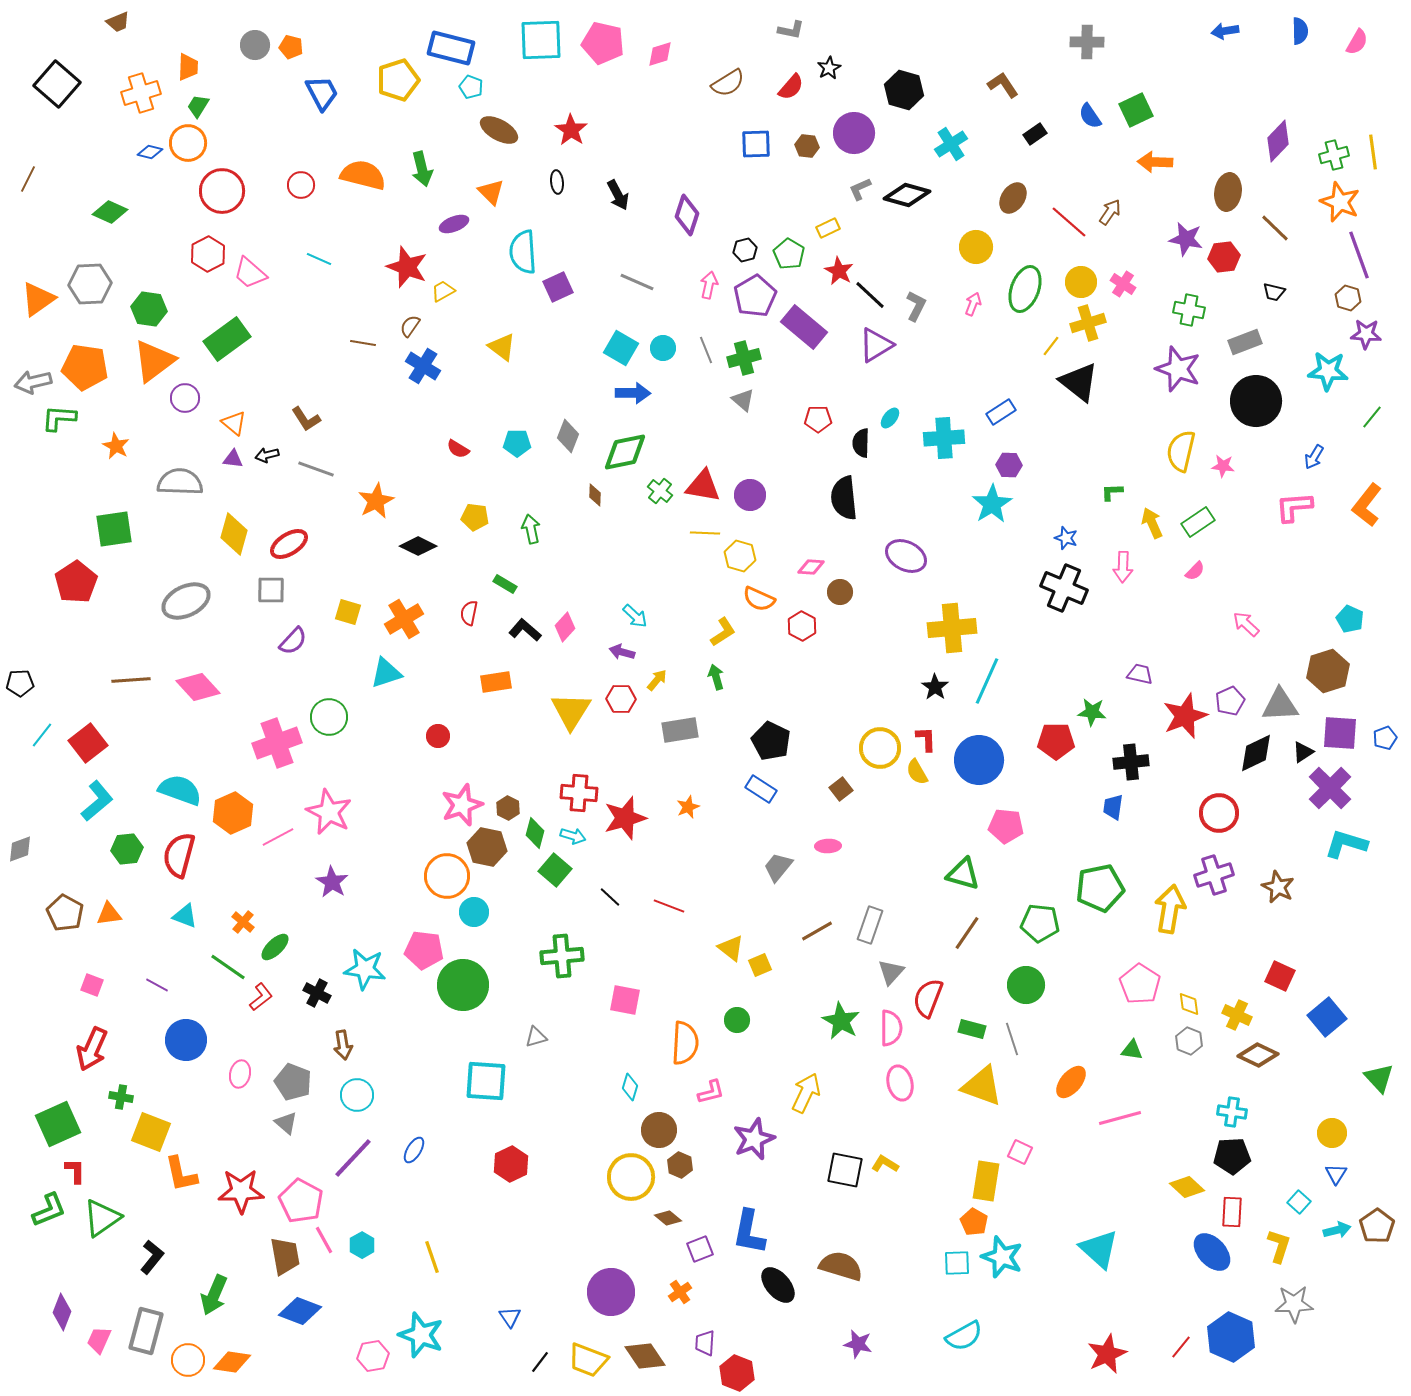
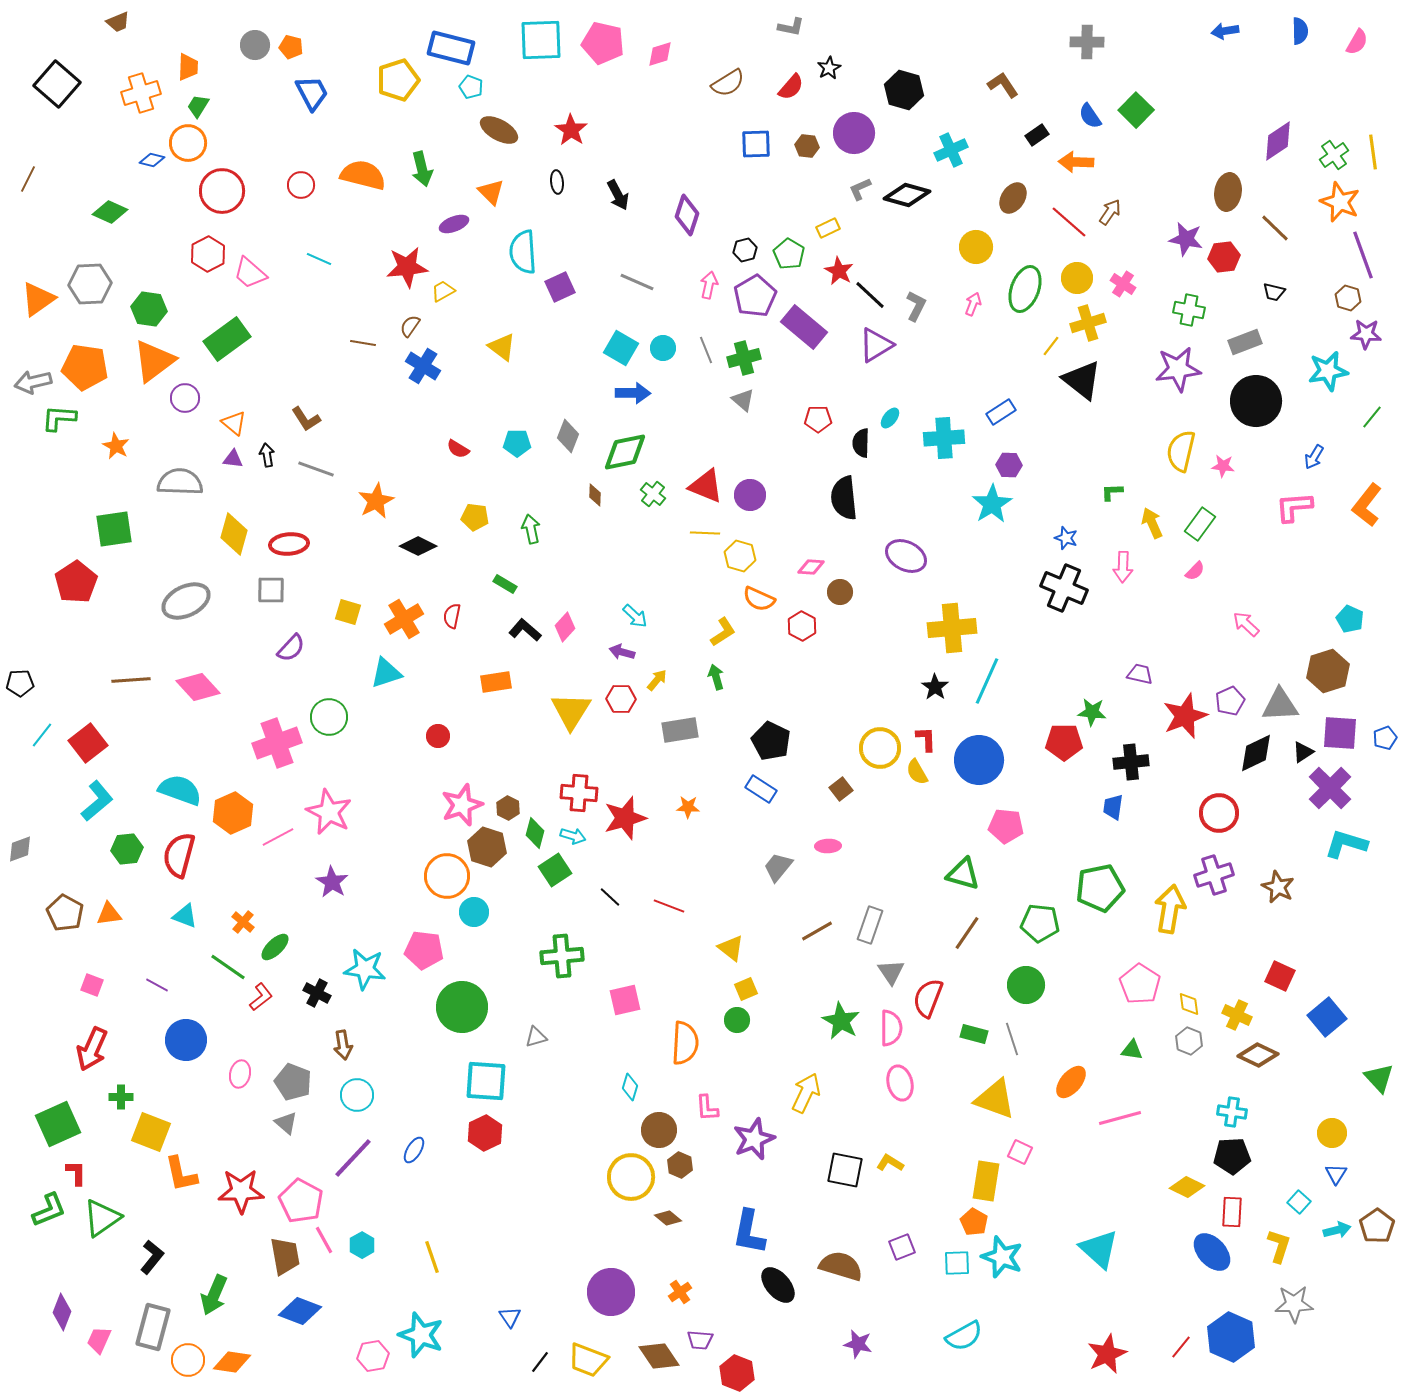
gray L-shape at (791, 30): moved 3 px up
blue trapezoid at (322, 93): moved 10 px left
green square at (1136, 110): rotated 20 degrees counterclockwise
black rectangle at (1035, 134): moved 2 px right, 1 px down
purple diamond at (1278, 141): rotated 12 degrees clockwise
cyan cross at (951, 144): moved 6 px down; rotated 8 degrees clockwise
blue diamond at (150, 152): moved 2 px right, 8 px down
green cross at (1334, 155): rotated 20 degrees counterclockwise
orange arrow at (1155, 162): moved 79 px left
purple line at (1359, 255): moved 4 px right
red star at (407, 267): rotated 27 degrees counterclockwise
yellow circle at (1081, 282): moved 4 px left, 4 px up
purple square at (558, 287): moved 2 px right
purple star at (1178, 369): rotated 27 degrees counterclockwise
cyan star at (1328, 371): rotated 15 degrees counterclockwise
black triangle at (1079, 382): moved 3 px right, 2 px up
black arrow at (267, 455): rotated 95 degrees clockwise
red triangle at (703, 486): moved 3 px right; rotated 12 degrees clockwise
green cross at (660, 491): moved 7 px left, 3 px down
green rectangle at (1198, 522): moved 2 px right, 2 px down; rotated 20 degrees counterclockwise
red ellipse at (289, 544): rotated 27 degrees clockwise
red semicircle at (469, 613): moved 17 px left, 3 px down
purple semicircle at (293, 641): moved 2 px left, 7 px down
red pentagon at (1056, 741): moved 8 px right, 1 px down
orange star at (688, 807): rotated 25 degrees clockwise
brown hexagon at (487, 847): rotated 6 degrees clockwise
green square at (555, 870): rotated 16 degrees clockwise
yellow square at (760, 965): moved 14 px left, 24 px down
gray triangle at (891, 972): rotated 16 degrees counterclockwise
green circle at (463, 985): moved 1 px left, 22 px down
pink square at (625, 1000): rotated 24 degrees counterclockwise
green rectangle at (972, 1029): moved 2 px right, 5 px down
yellow triangle at (982, 1086): moved 13 px right, 13 px down
pink L-shape at (711, 1092): moved 4 px left, 16 px down; rotated 100 degrees clockwise
green cross at (121, 1097): rotated 10 degrees counterclockwise
red hexagon at (511, 1164): moved 26 px left, 31 px up
yellow L-shape at (885, 1164): moved 5 px right, 1 px up
red L-shape at (75, 1171): moved 1 px right, 2 px down
yellow diamond at (1187, 1187): rotated 16 degrees counterclockwise
purple square at (700, 1249): moved 202 px right, 2 px up
gray rectangle at (146, 1331): moved 7 px right, 4 px up
purple trapezoid at (705, 1343): moved 5 px left, 3 px up; rotated 88 degrees counterclockwise
brown diamond at (645, 1356): moved 14 px right
